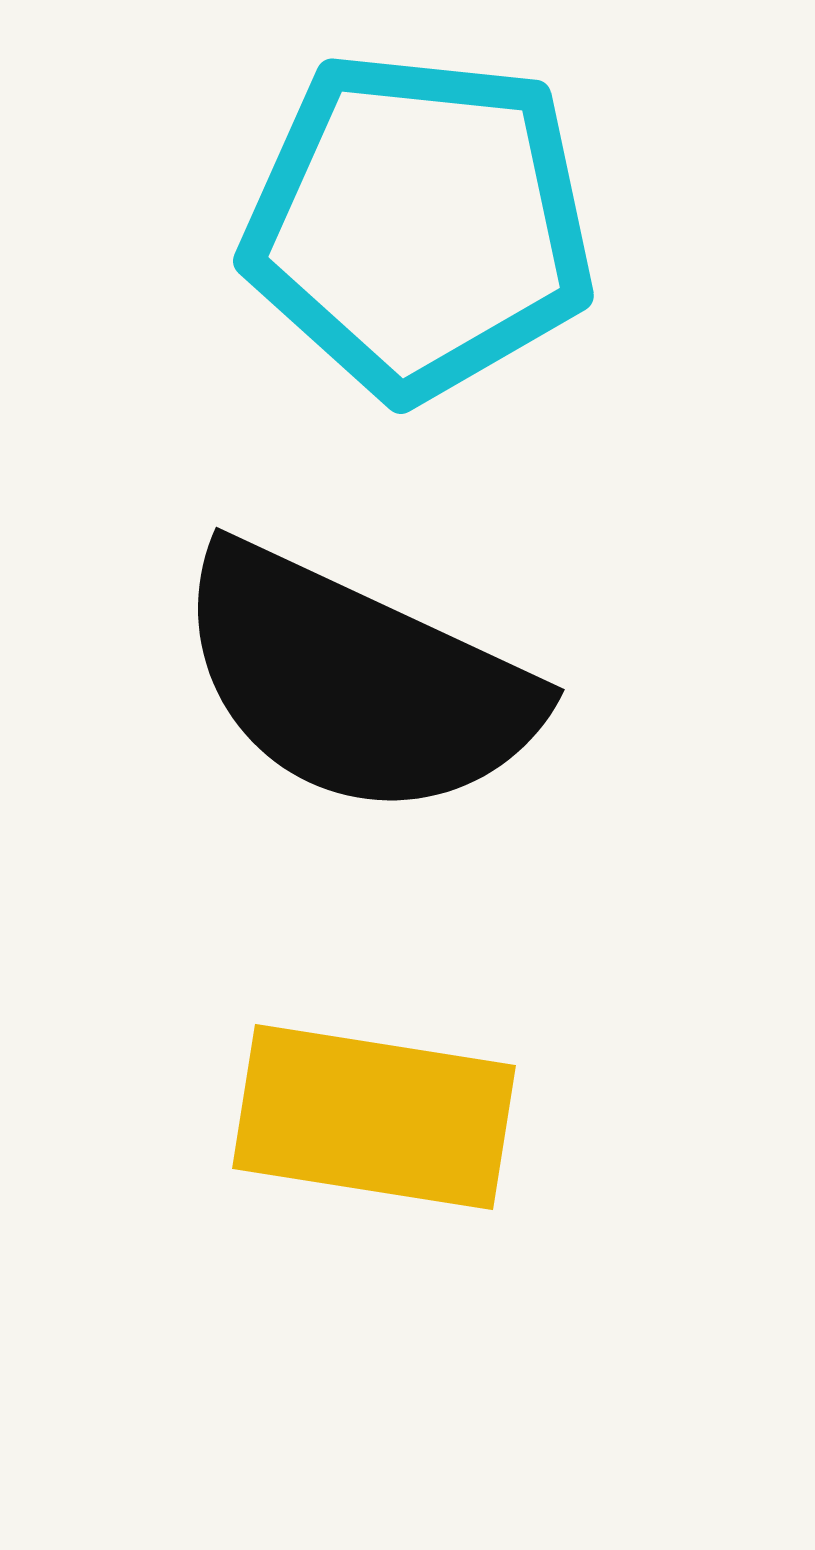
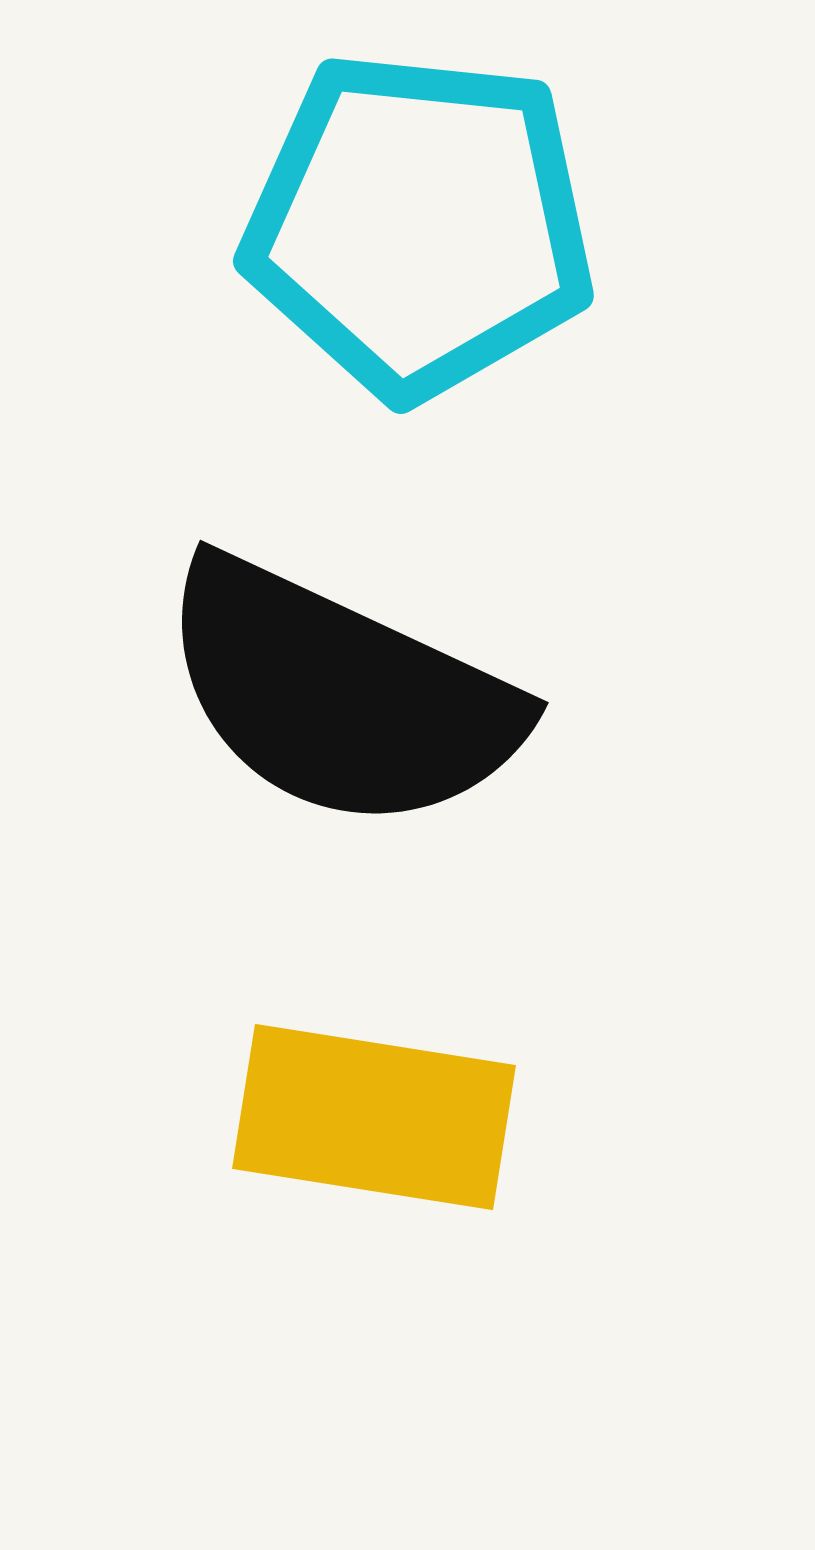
black semicircle: moved 16 px left, 13 px down
